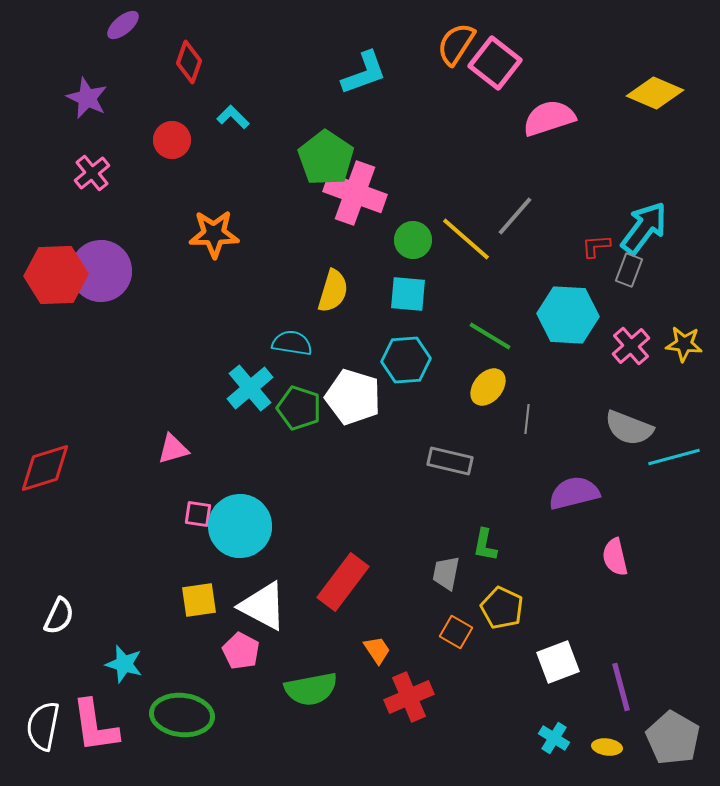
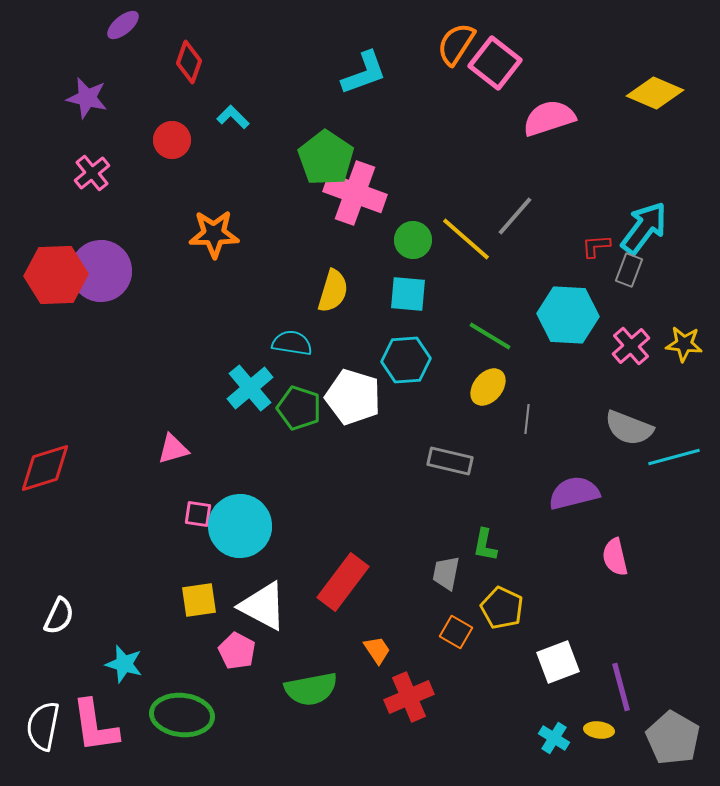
purple star at (87, 98): rotated 12 degrees counterclockwise
pink pentagon at (241, 651): moved 4 px left
yellow ellipse at (607, 747): moved 8 px left, 17 px up
